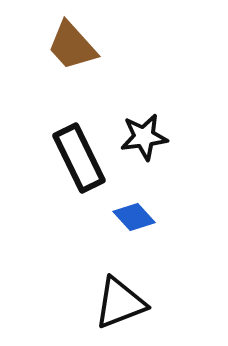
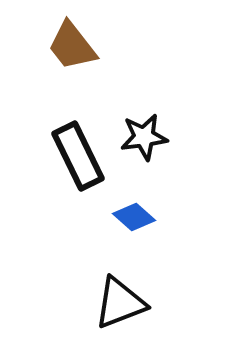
brown trapezoid: rotated 4 degrees clockwise
black rectangle: moved 1 px left, 2 px up
blue diamond: rotated 6 degrees counterclockwise
